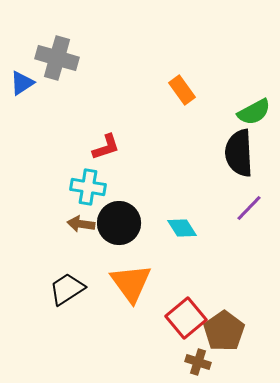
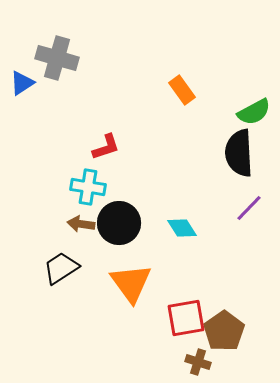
black trapezoid: moved 6 px left, 21 px up
red square: rotated 30 degrees clockwise
